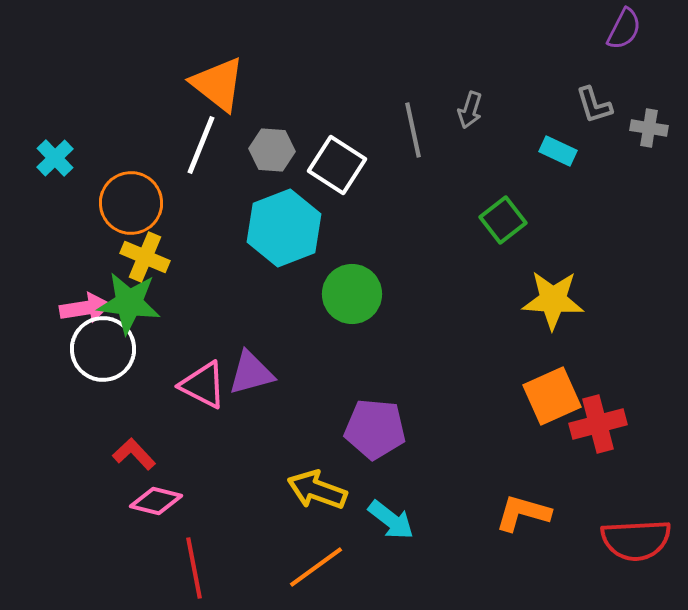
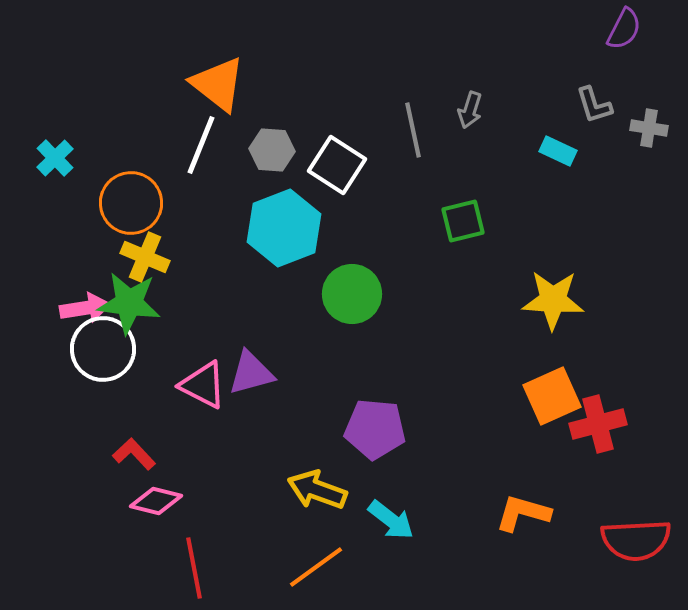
green square: moved 40 px left, 1 px down; rotated 24 degrees clockwise
